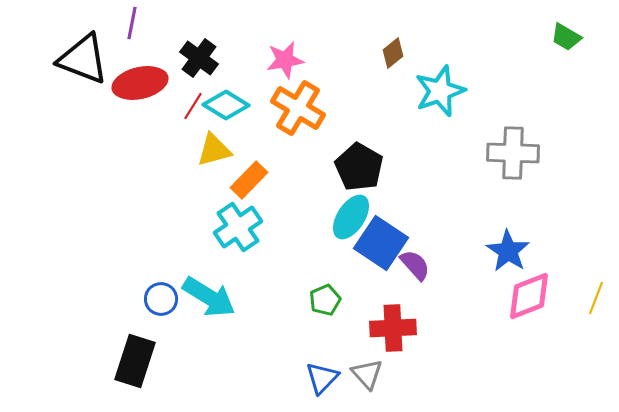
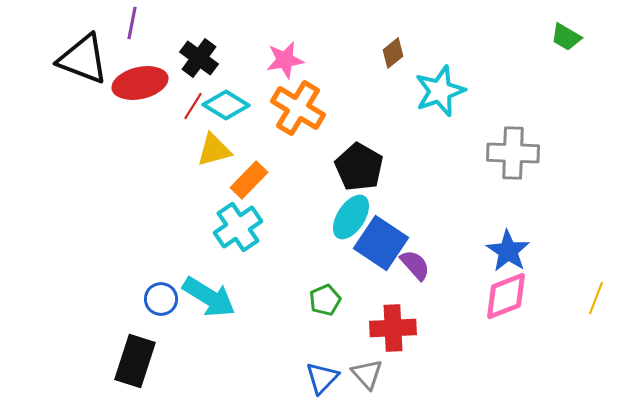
pink diamond: moved 23 px left
